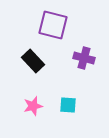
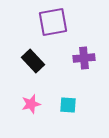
purple square: moved 3 px up; rotated 24 degrees counterclockwise
purple cross: rotated 20 degrees counterclockwise
pink star: moved 2 px left, 2 px up
